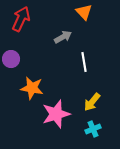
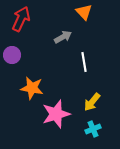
purple circle: moved 1 px right, 4 px up
